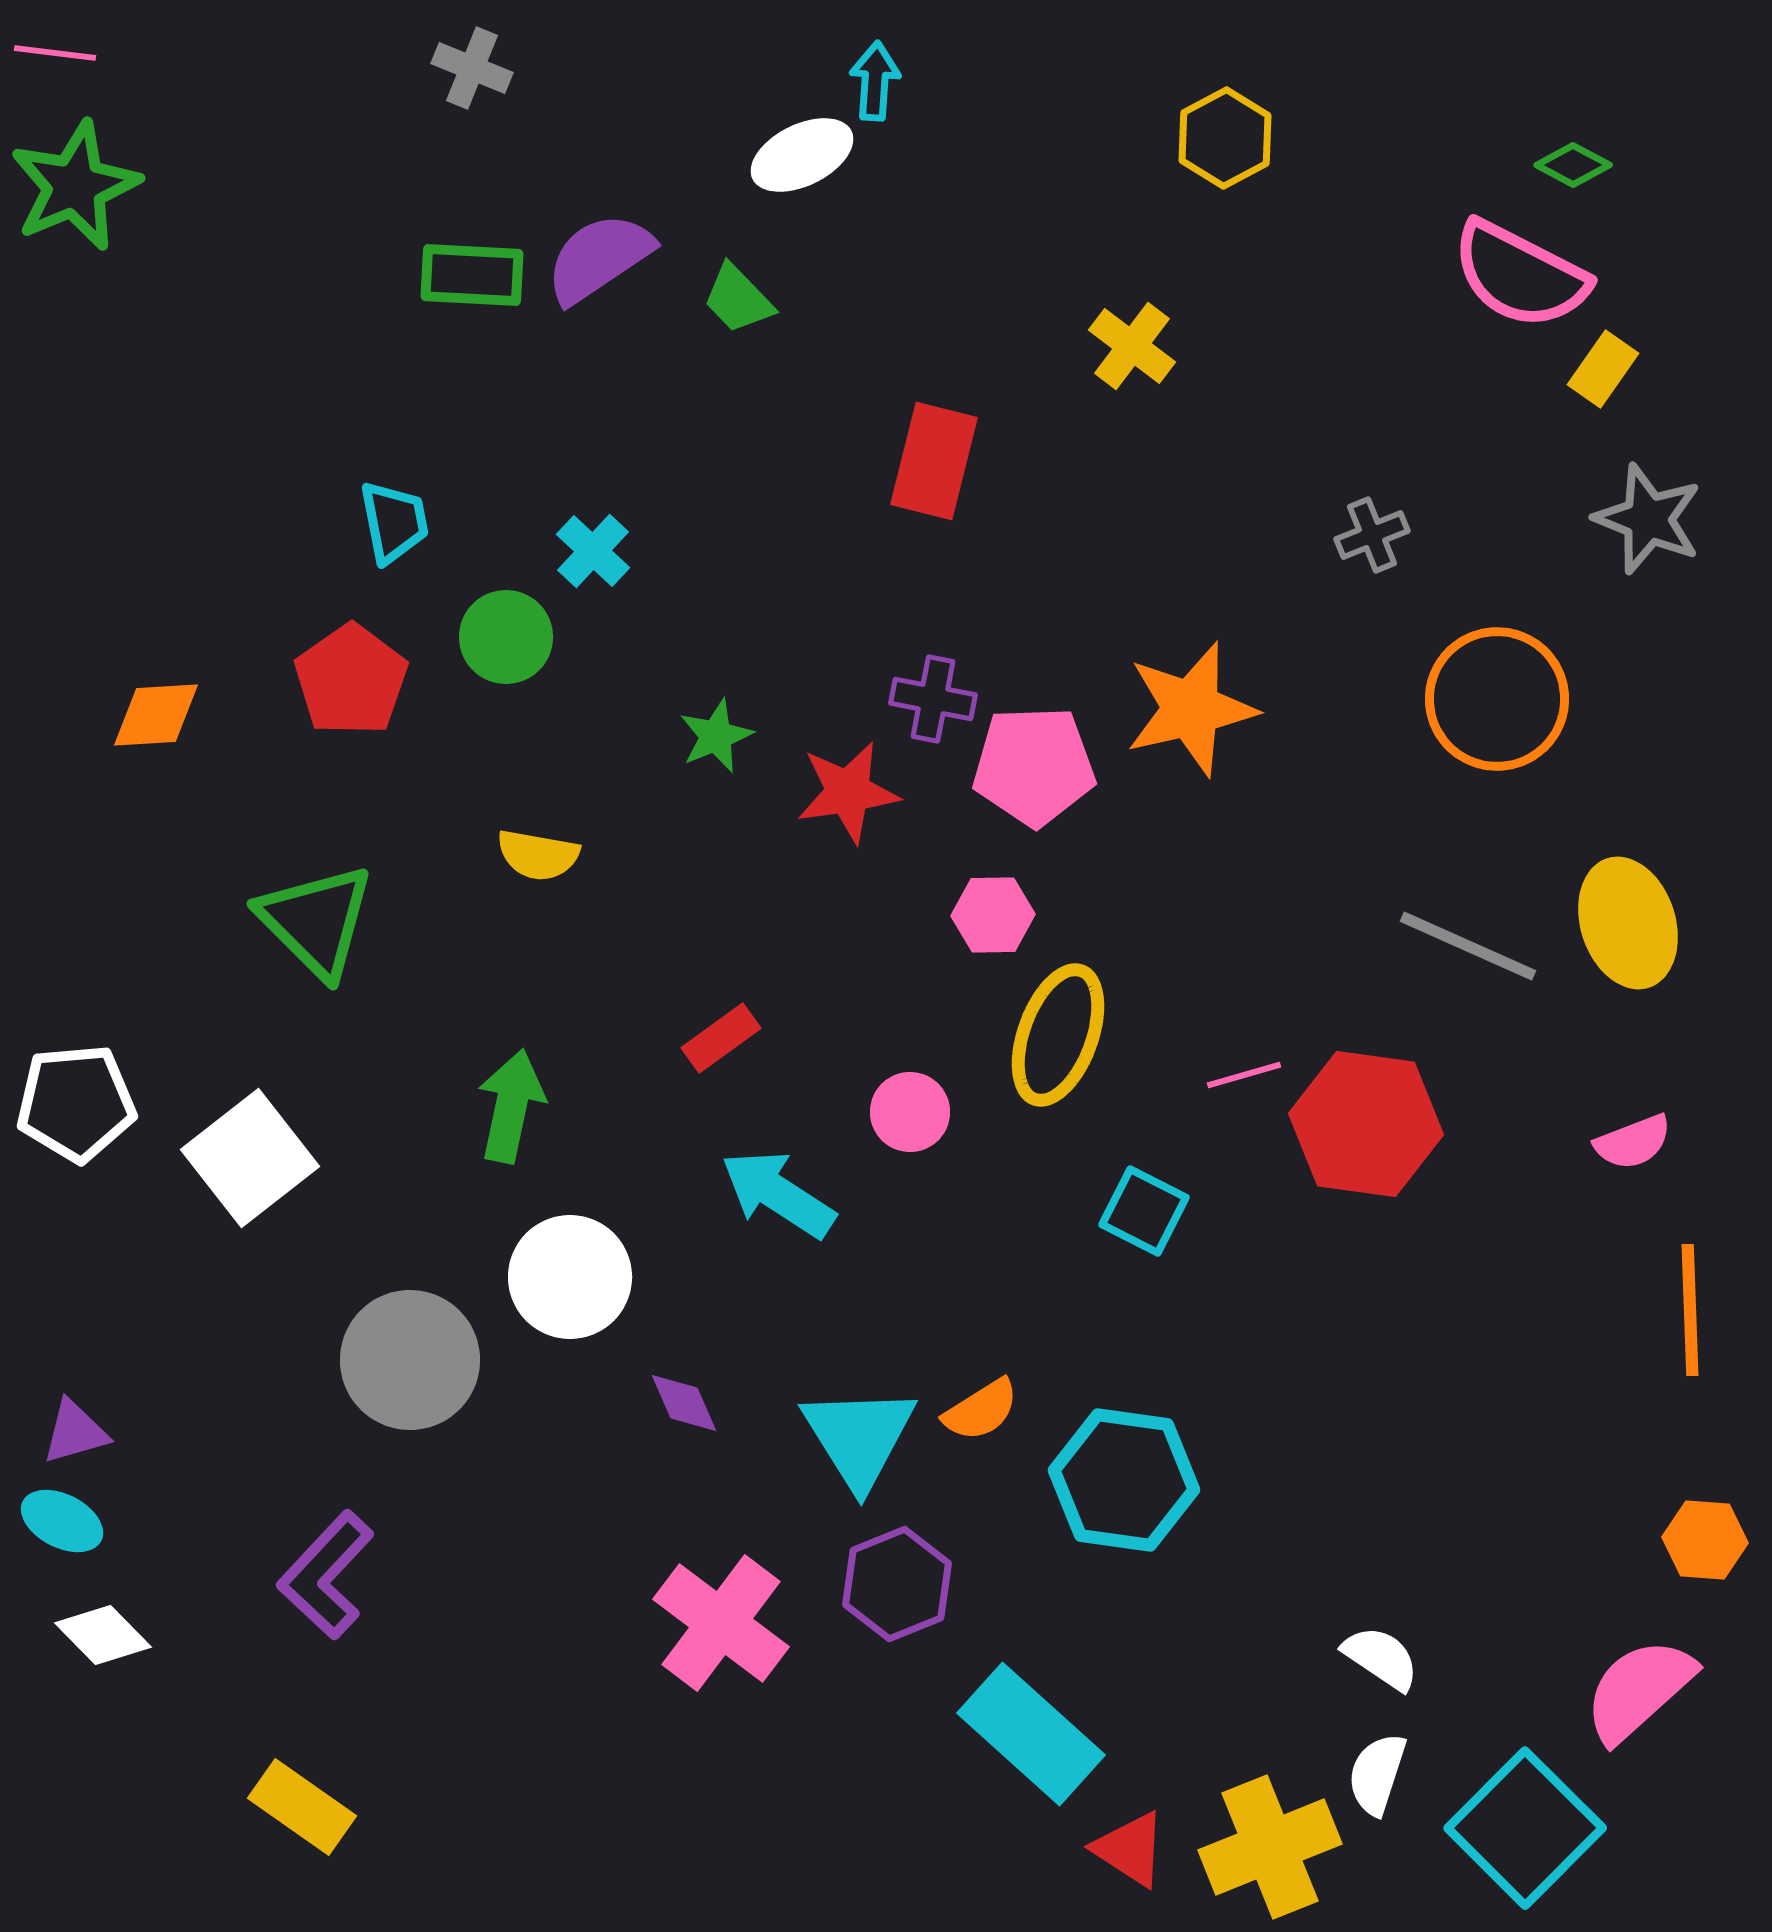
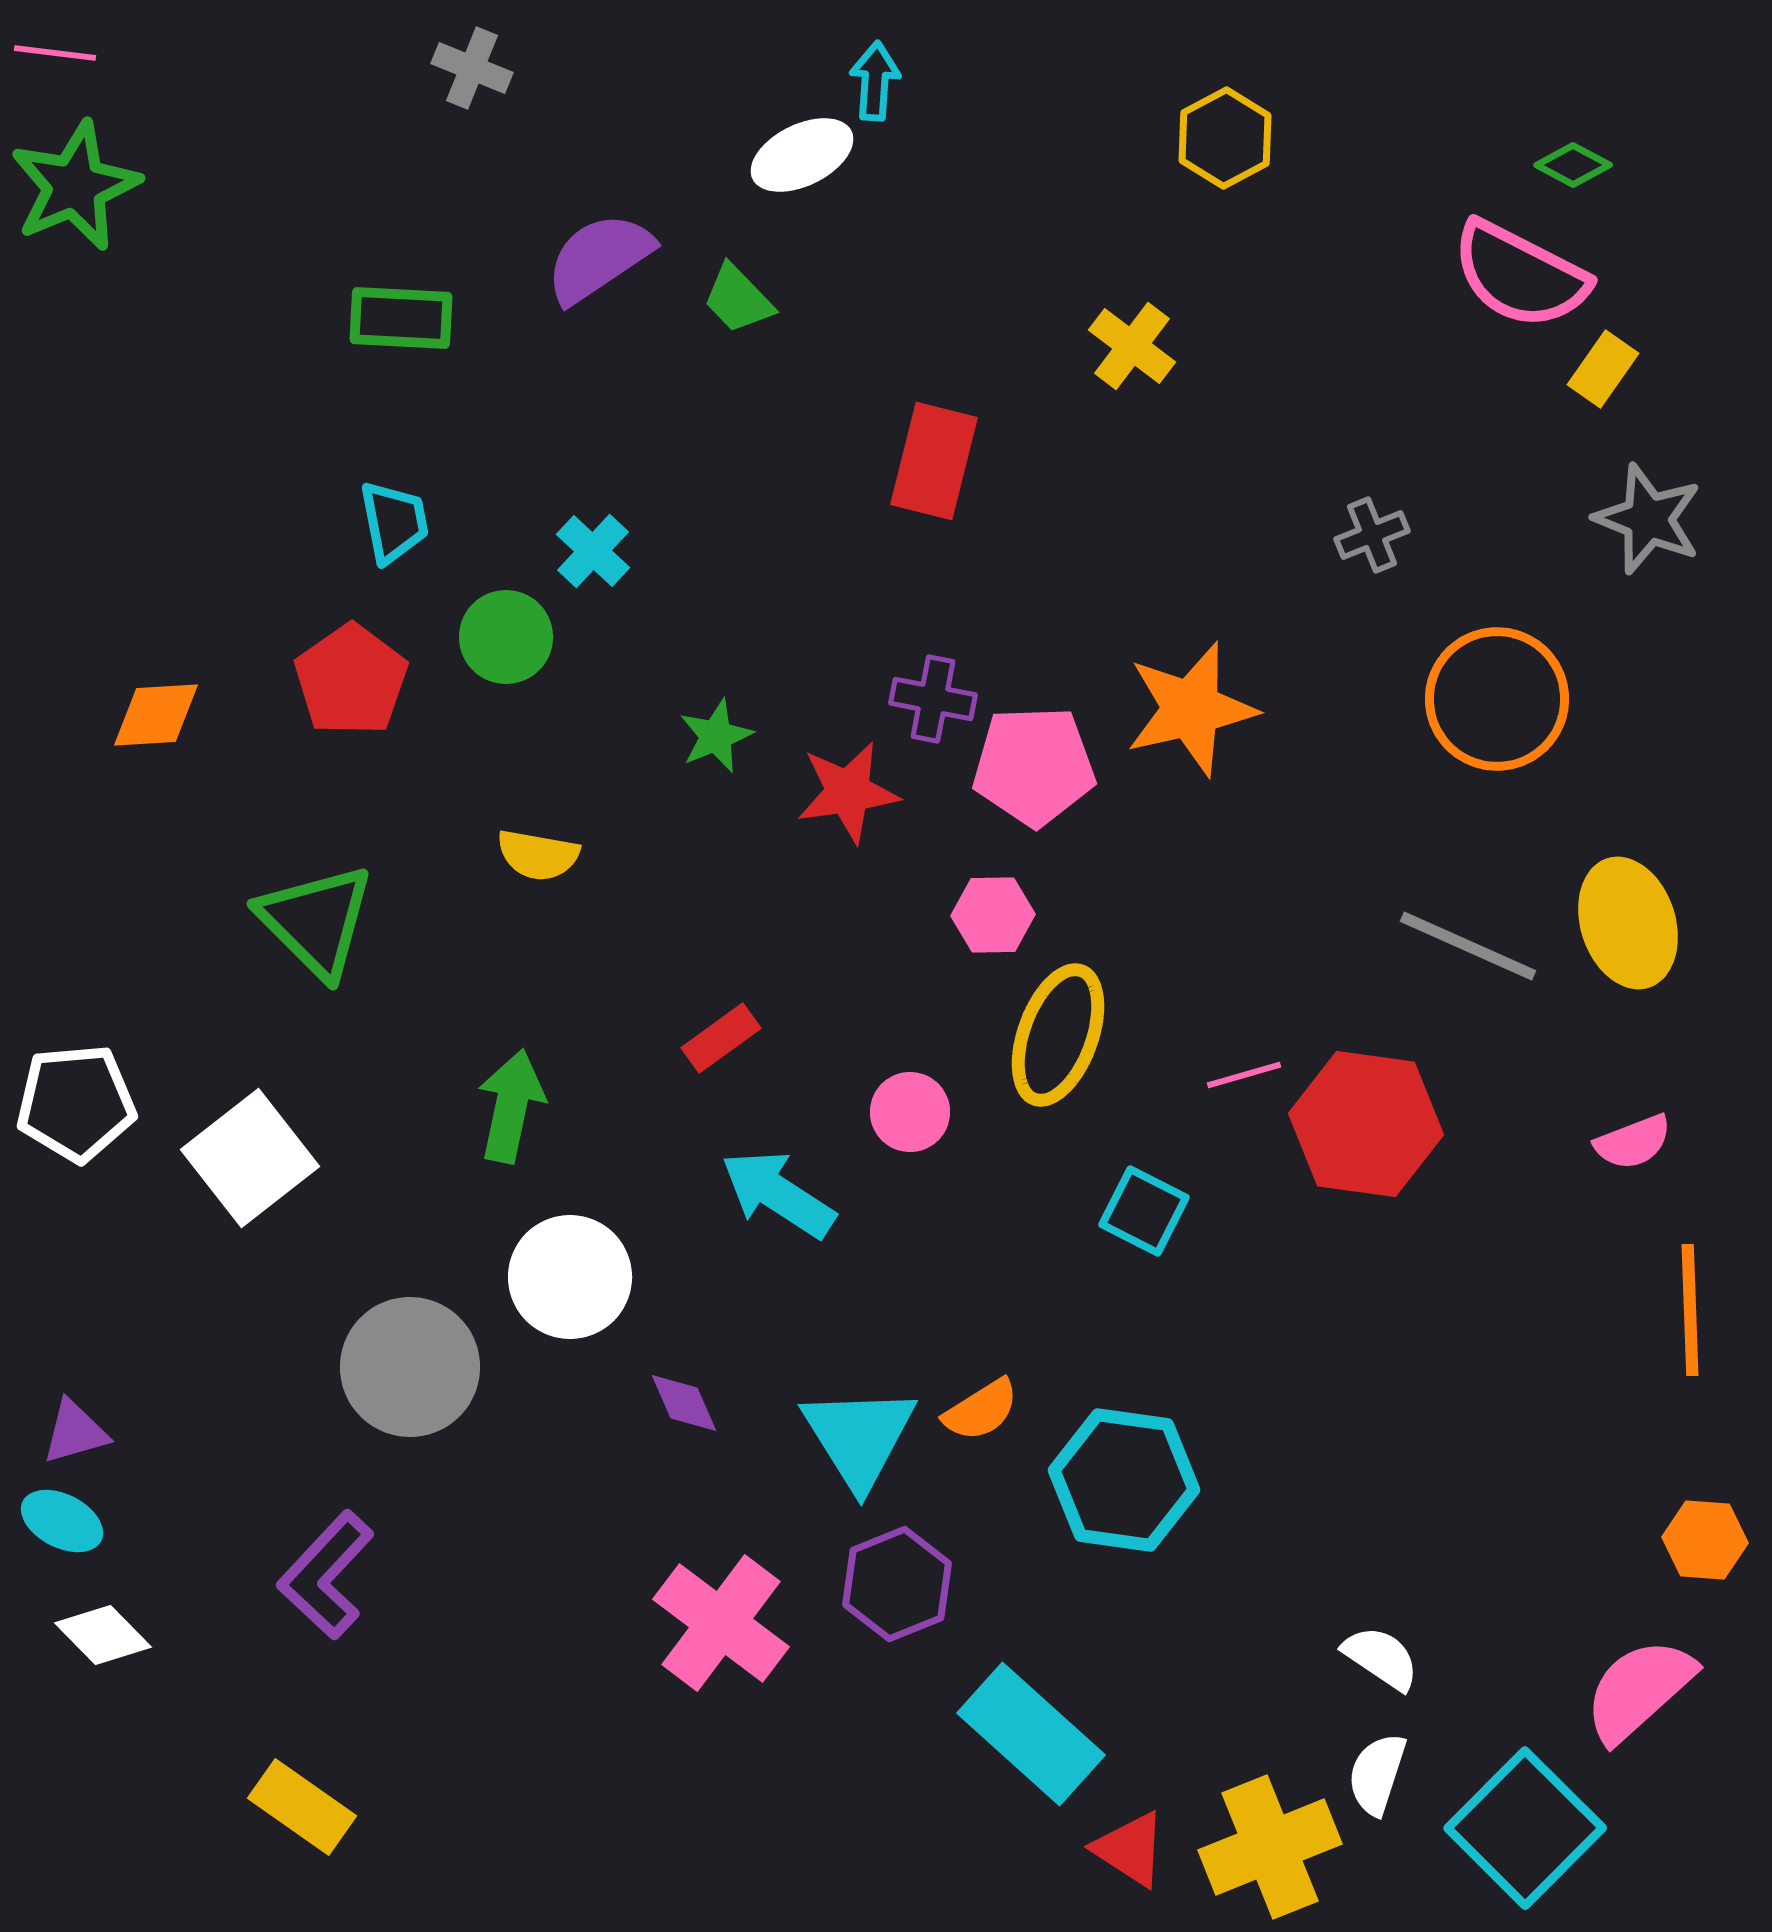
green rectangle at (472, 275): moved 71 px left, 43 px down
gray circle at (410, 1360): moved 7 px down
